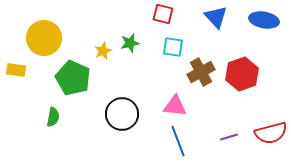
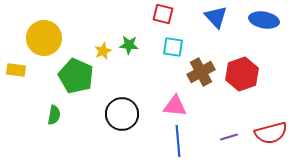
green star: moved 1 px left, 2 px down; rotated 18 degrees clockwise
green pentagon: moved 3 px right, 2 px up
green semicircle: moved 1 px right, 2 px up
blue line: rotated 16 degrees clockwise
